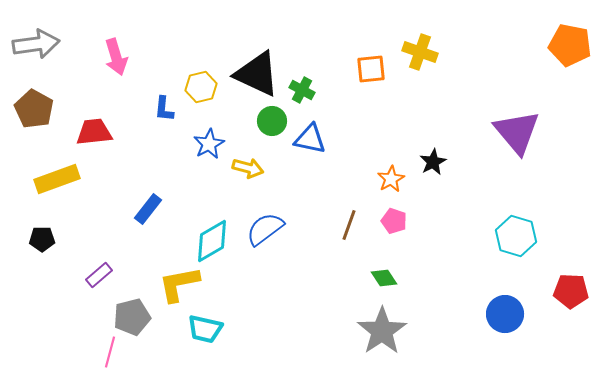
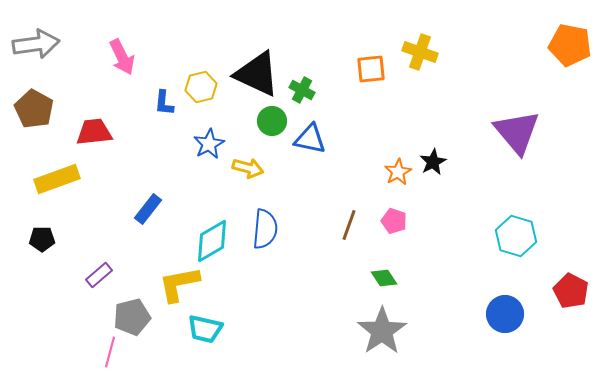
pink arrow: moved 6 px right; rotated 9 degrees counterclockwise
blue L-shape: moved 6 px up
orange star: moved 7 px right, 7 px up
blue semicircle: rotated 132 degrees clockwise
red pentagon: rotated 24 degrees clockwise
